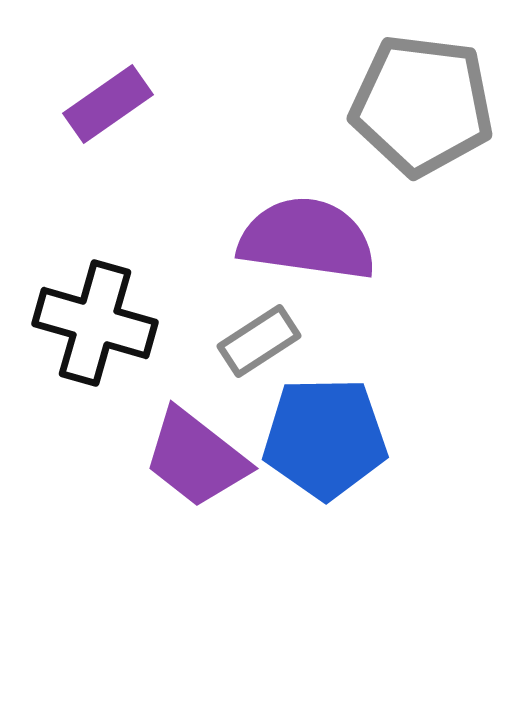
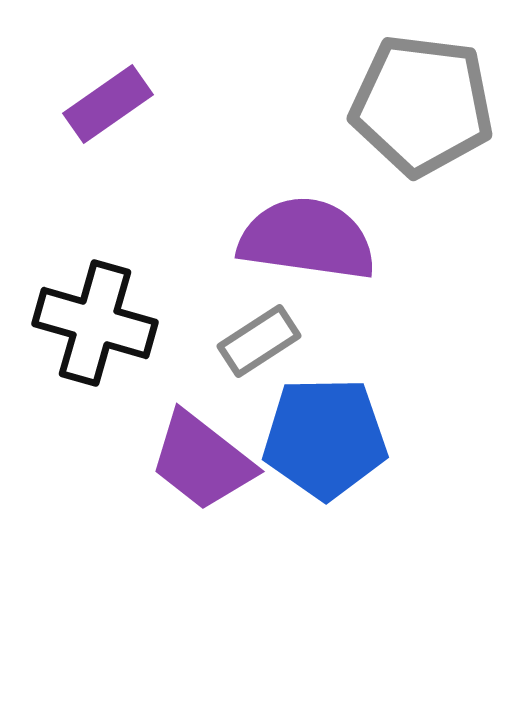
purple trapezoid: moved 6 px right, 3 px down
